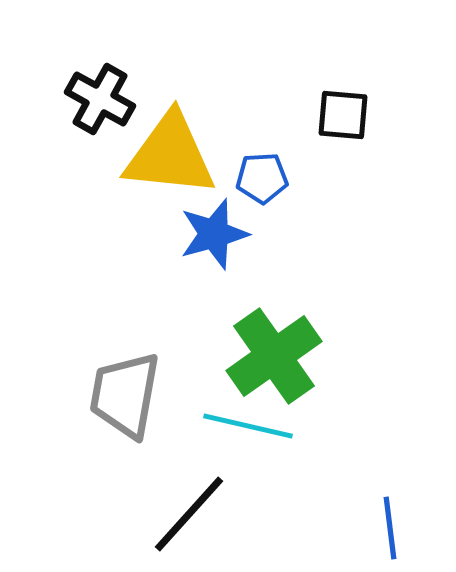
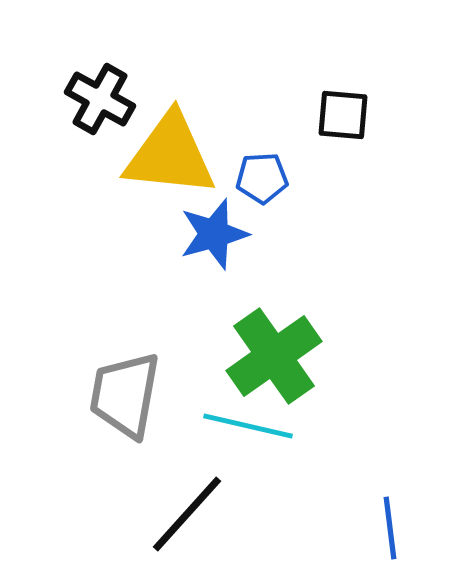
black line: moved 2 px left
